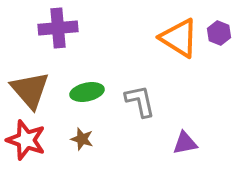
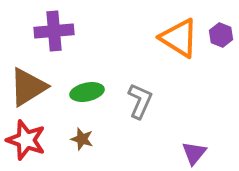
purple cross: moved 4 px left, 3 px down
purple hexagon: moved 2 px right, 2 px down
brown triangle: moved 2 px left, 3 px up; rotated 39 degrees clockwise
gray L-shape: rotated 36 degrees clockwise
purple triangle: moved 9 px right, 10 px down; rotated 40 degrees counterclockwise
